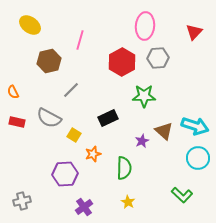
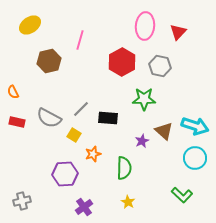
yellow ellipse: rotated 70 degrees counterclockwise
red triangle: moved 16 px left
gray hexagon: moved 2 px right, 8 px down; rotated 15 degrees clockwise
gray line: moved 10 px right, 19 px down
green star: moved 3 px down
black rectangle: rotated 30 degrees clockwise
cyan circle: moved 3 px left
